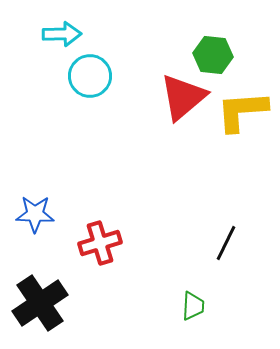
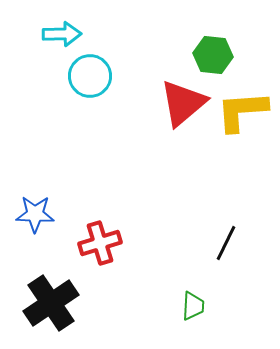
red triangle: moved 6 px down
black cross: moved 11 px right
